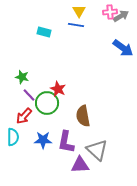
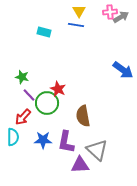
gray arrow: moved 1 px down
blue arrow: moved 22 px down
red arrow: moved 1 px left, 1 px down
